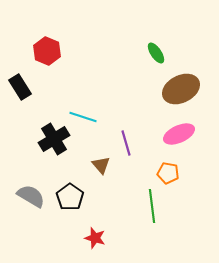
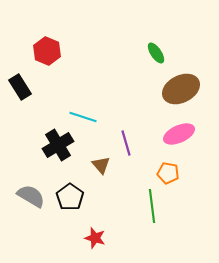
black cross: moved 4 px right, 6 px down
